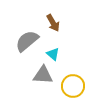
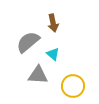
brown arrow: rotated 18 degrees clockwise
gray semicircle: moved 1 px right, 1 px down
gray triangle: moved 5 px left
